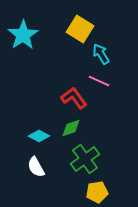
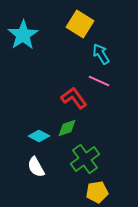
yellow square: moved 5 px up
green diamond: moved 4 px left
